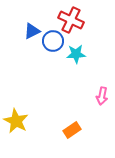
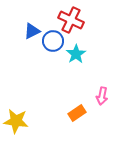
cyan star: rotated 30 degrees counterclockwise
yellow star: rotated 20 degrees counterclockwise
orange rectangle: moved 5 px right, 17 px up
